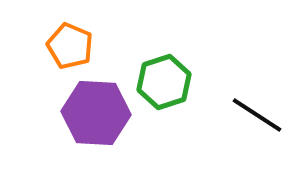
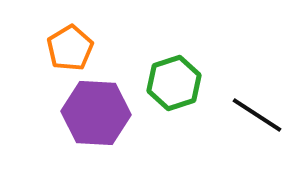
orange pentagon: moved 2 px down; rotated 18 degrees clockwise
green hexagon: moved 10 px right, 1 px down
